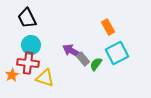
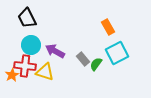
purple arrow: moved 17 px left
red cross: moved 3 px left, 3 px down
yellow triangle: moved 6 px up
